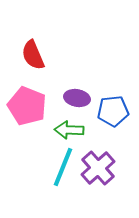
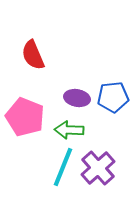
pink pentagon: moved 2 px left, 11 px down
blue pentagon: moved 14 px up
